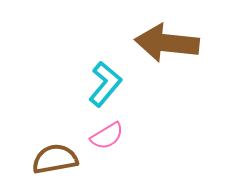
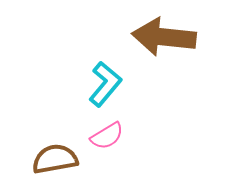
brown arrow: moved 3 px left, 6 px up
